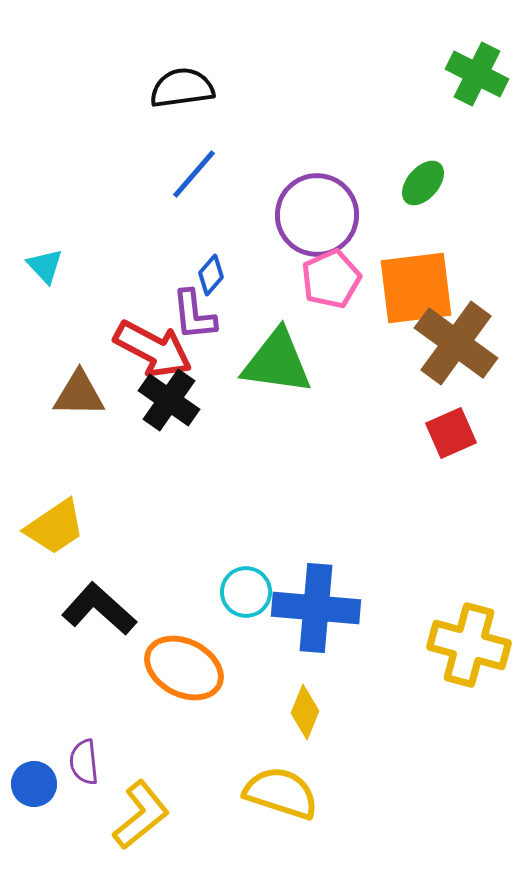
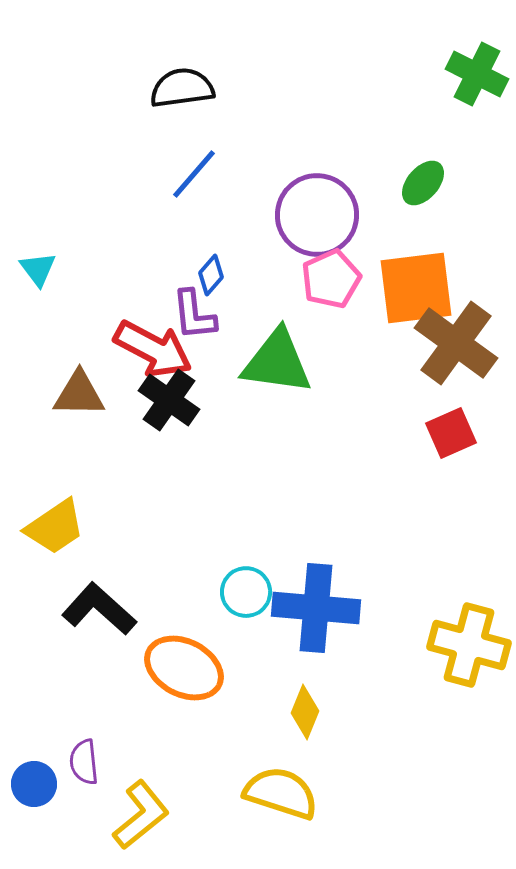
cyan triangle: moved 7 px left, 3 px down; rotated 6 degrees clockwise
